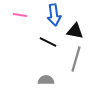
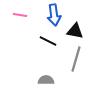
black line: moved 1 px up
